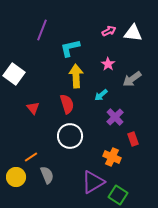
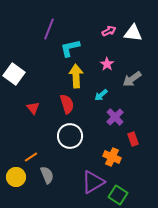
purple line: moved 7 px right, 1 px up
pink star: moved 1 px left
